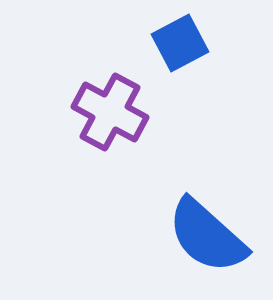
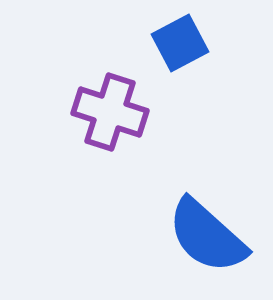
purple cross: rotated 10 degrees counterclockwise
